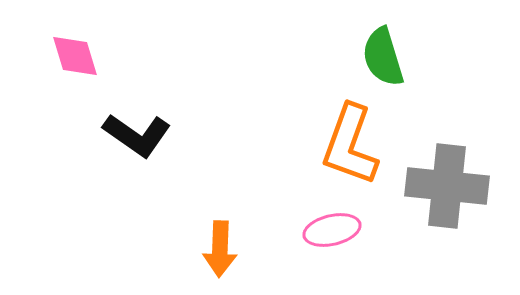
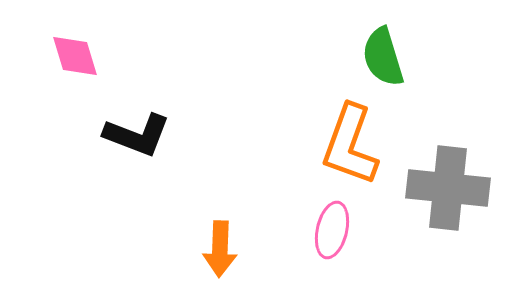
black L-shape: rotated 14 degrees counterclockwise
gray cross: moved 1 px right, 2 px down
pink ellipse: rotated 64 degrees counterclockwise
